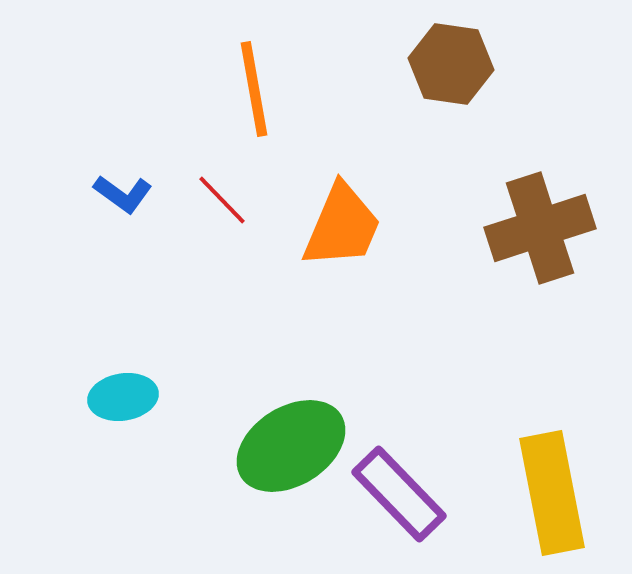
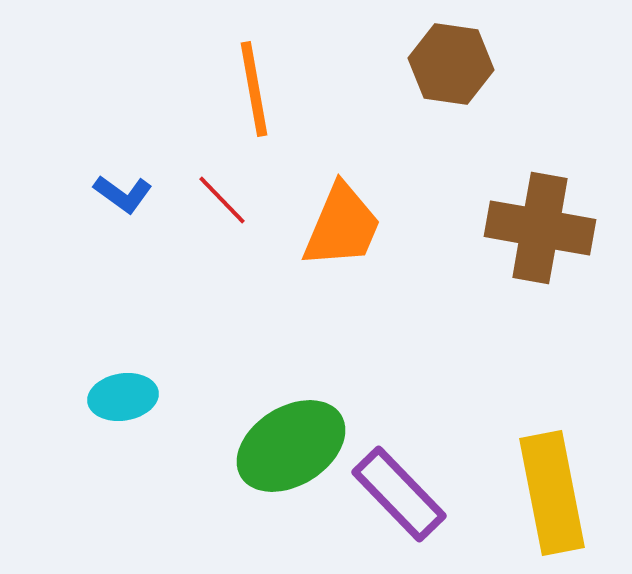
brown cross: rotated 28 degrees clockwise
